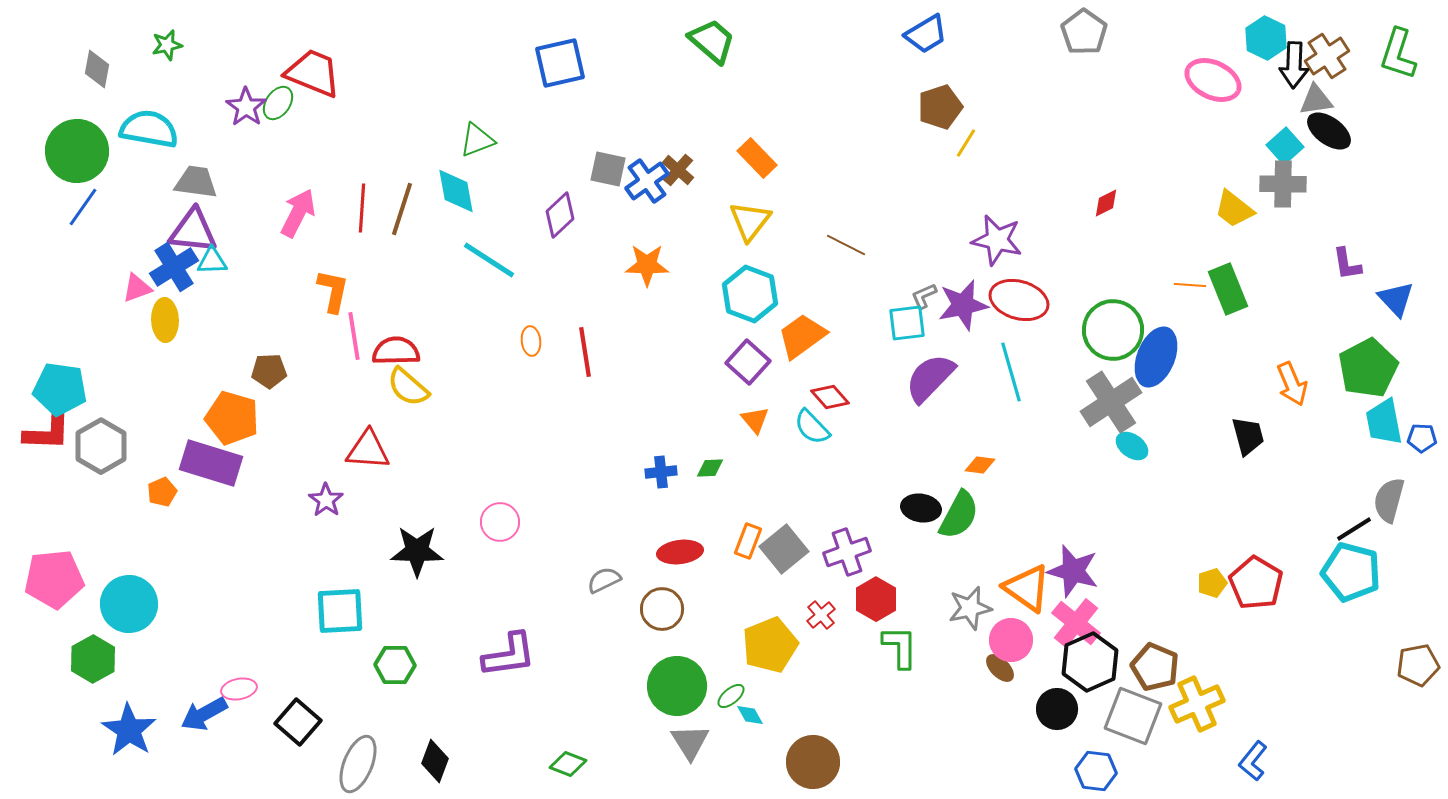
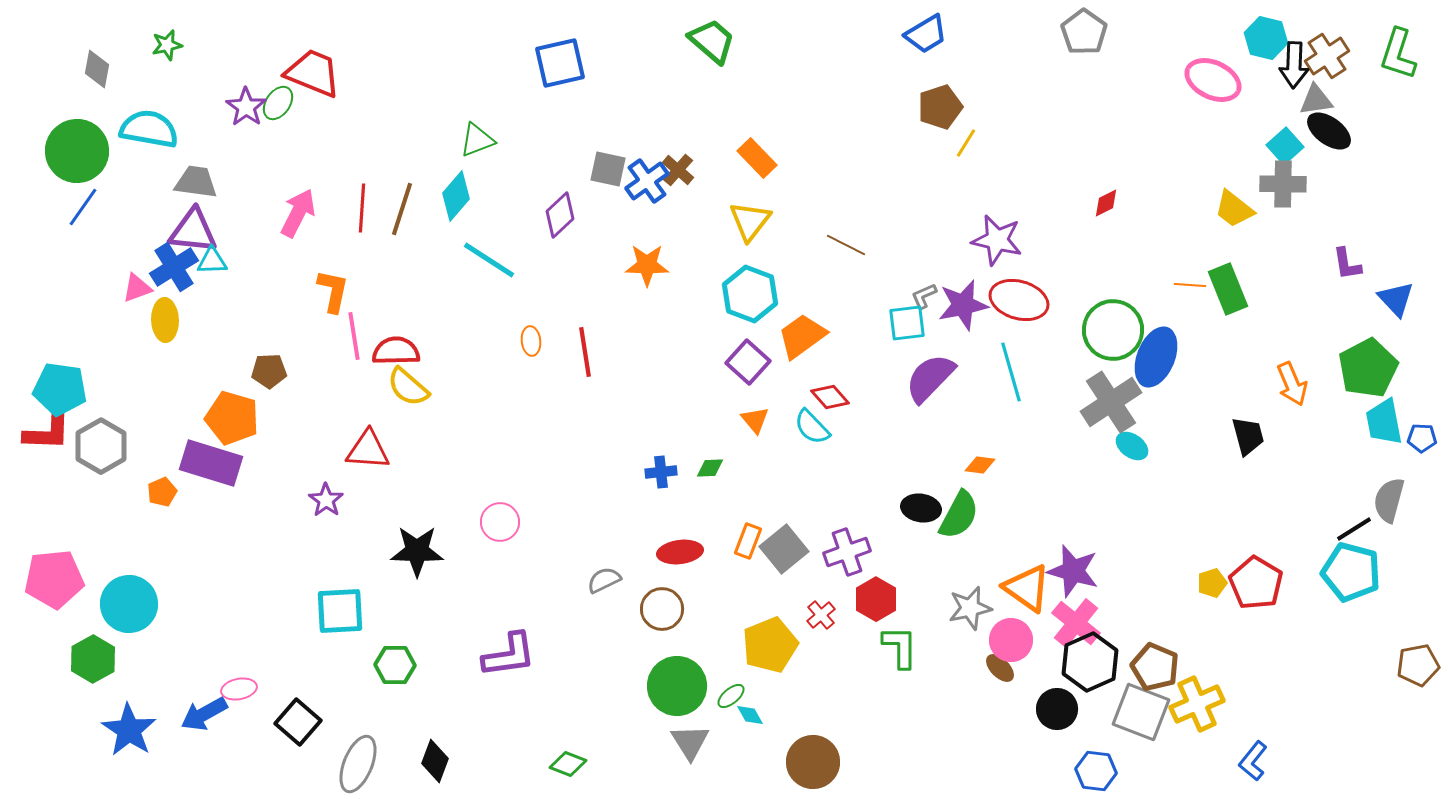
cyan hexagon at (1266, 38): rotated 12 degrees counterclockwise
cyan diamond at (456, 191): moved 5 px down; rotated 51 degrees clockwise
gray square at (1133, 716): moved 8 px right, 4 px up
